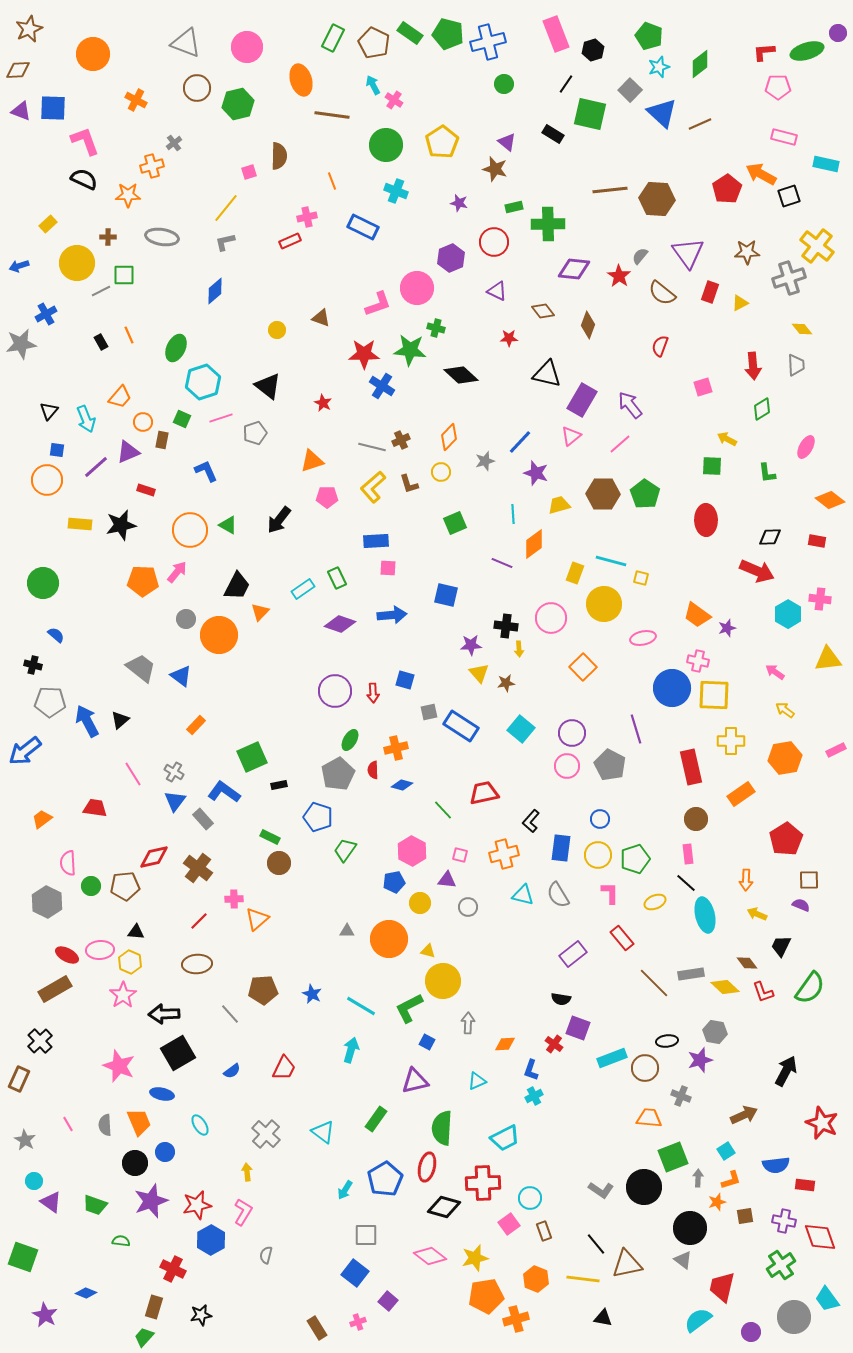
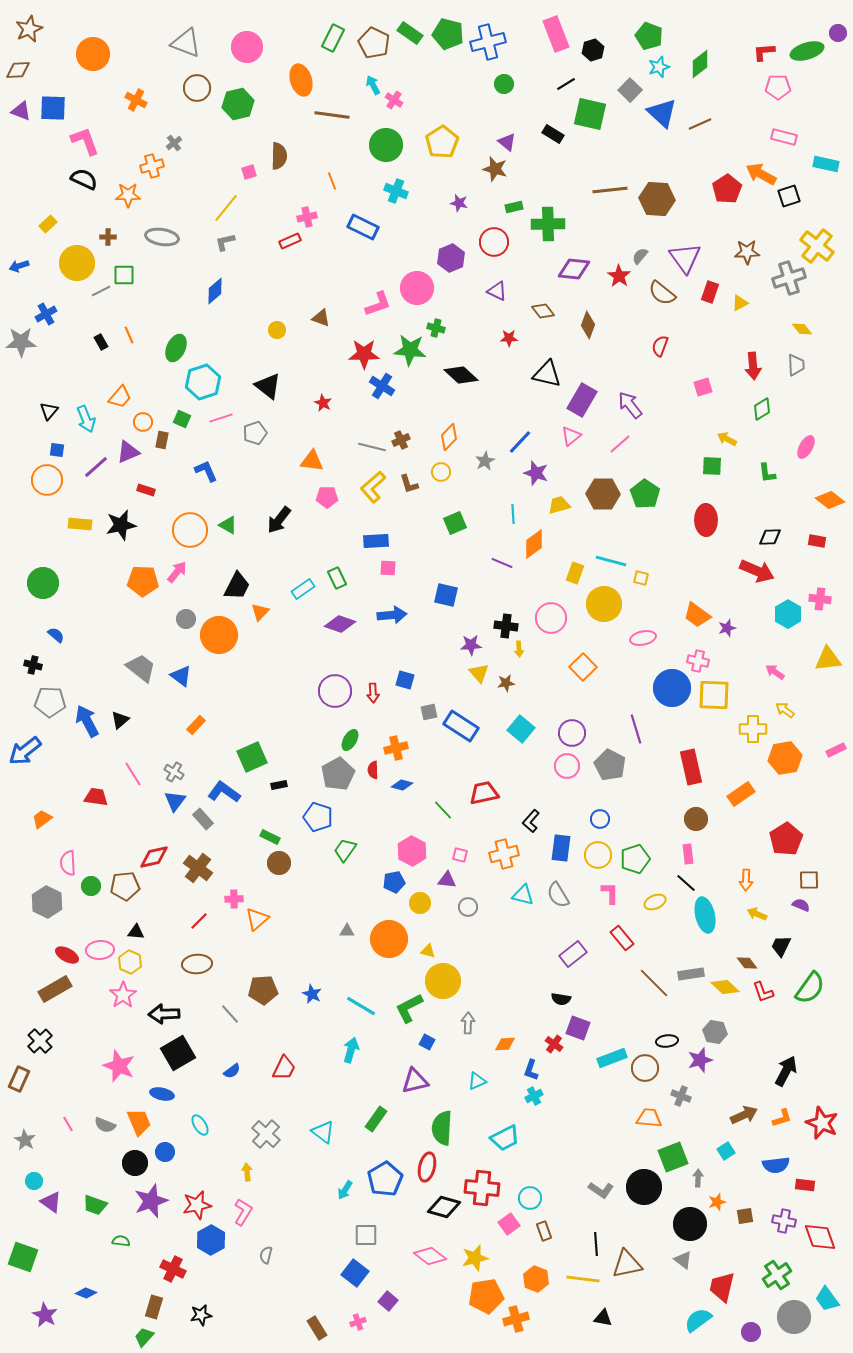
black line at (566, 84): rotated 24 degrees clockwise
purple triangle at (688, 253): moved 3 px left, 5 px down
gray star at (21, 344): moved 2 px up; rotated 8 degrees clockwise
orange triangle at (312, 461): rotated 25 degrees clockwise
gray star at (485, 461): rotated 12 degrees counterclockwise
yellow cross at (731, 741): moved 22 px right, 12 px up
red trapezoid at (95, 808): moved 1 px right, 11 px up
gray semicircle at (105, 1125): rotated 65 degrees counterclockwise
orange L-shape at (731, 1180): moved 51 px right, 62 px up
red cross at (483, 1183): moved 1 px left, 5 px down; rotated 8 degrees clockwise
black circle at (690, 1228): moved 4 px up
black line at (596, 1244): rotated 35 degrees clockwise
green cross at (781, 1265): moved 4 px left, 10 px down
